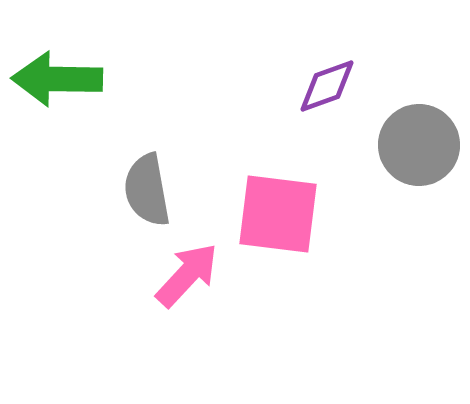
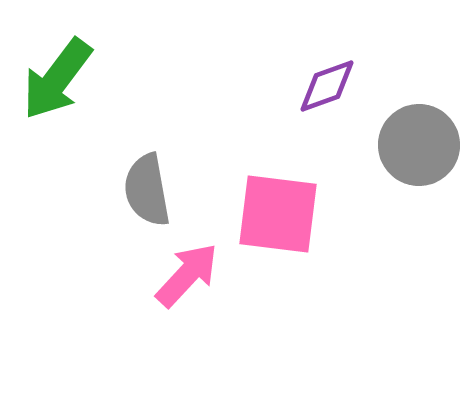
green arrow: rotated 54 degrees counterclockwise
